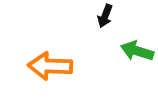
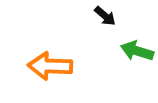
black arrow: rotated 70 degrees counterclockwise
